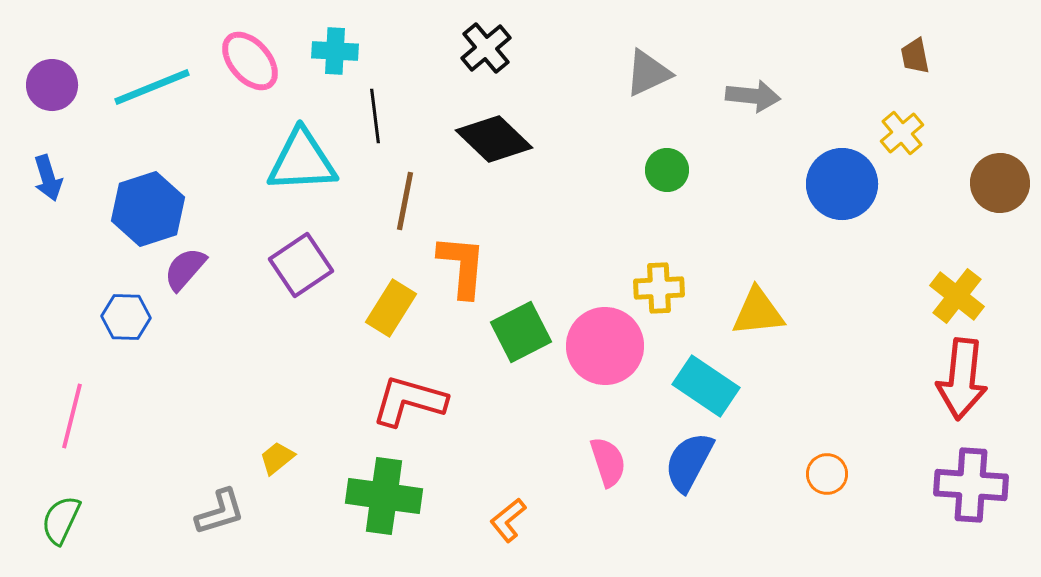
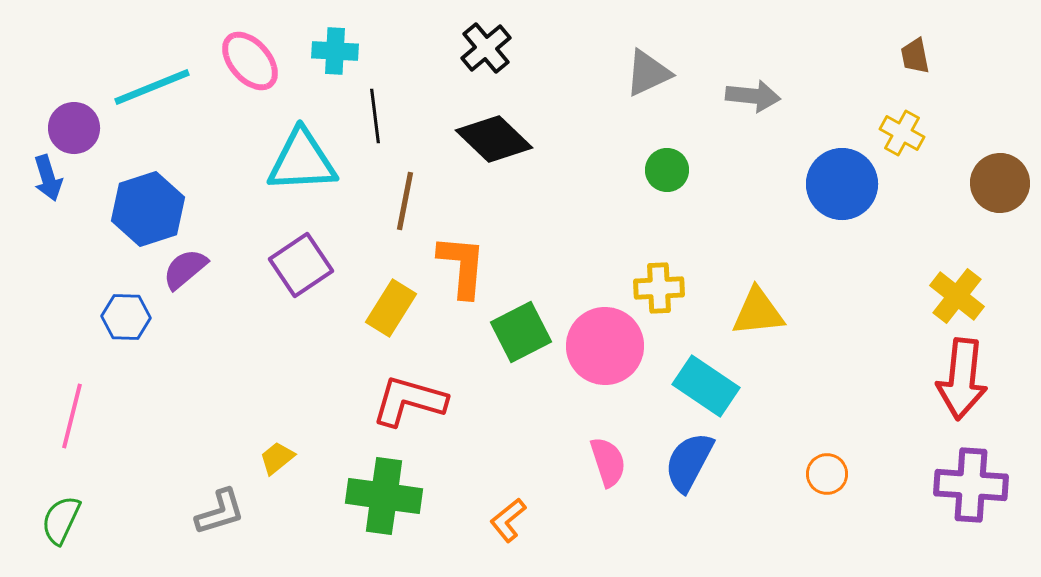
purple circle at (52, 85): moved 22 px right, 43 px down
yellow cross at (902, 133): rotated 21 degrees counterclockwise
purple semicircle at (185, 269): rotated 9 degrees clockwise
